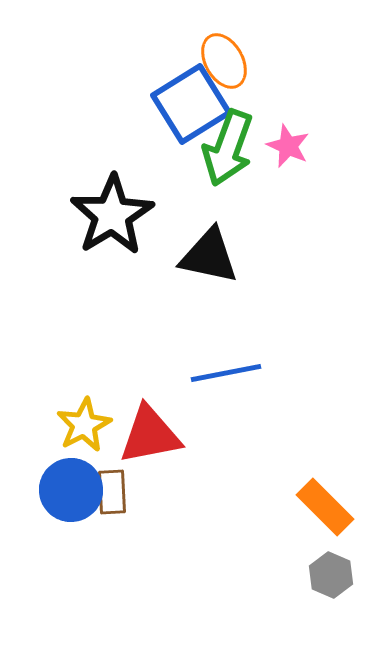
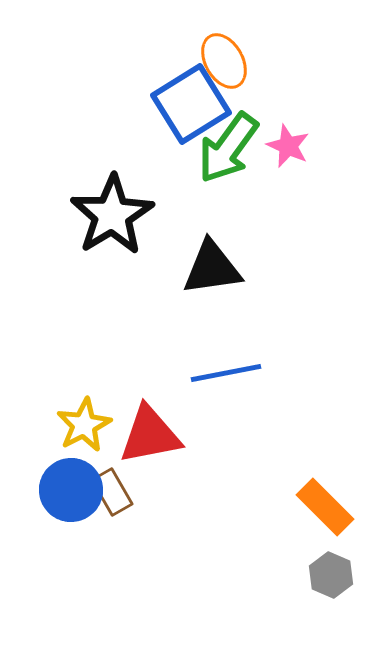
green arrow: rotated 16 degrees clockwise
black triangle: moved 3 px right, 12 px down; rotated 20 degrees counterclockwise
brown rectangle: rotated 27 degrees counterclockwise
